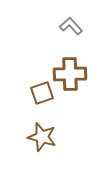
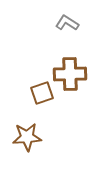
gray L-shape: moved 4 px left, 3 px up; rotated 15 degrees counterclockwise
brown star: moved 15 px left; rotated 20 degrees counterclockwise
